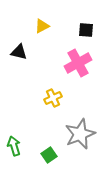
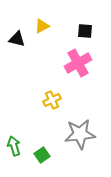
black square: moved 1 px left, 1 px down
black triangle: moved 2 px left, 13 px up
yellow cross: moved 1 px left, 2 px down
gray star: rotated 16 degrees clockwise
green square: moved 7 px left
